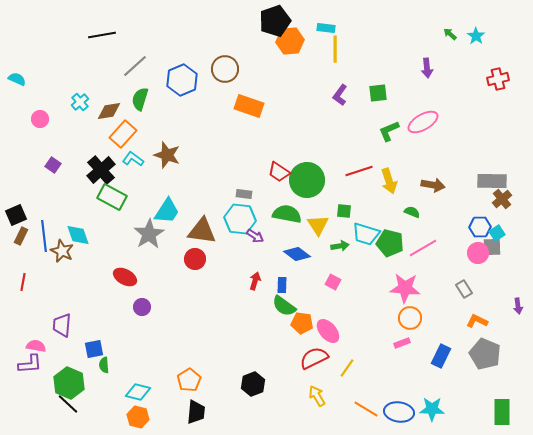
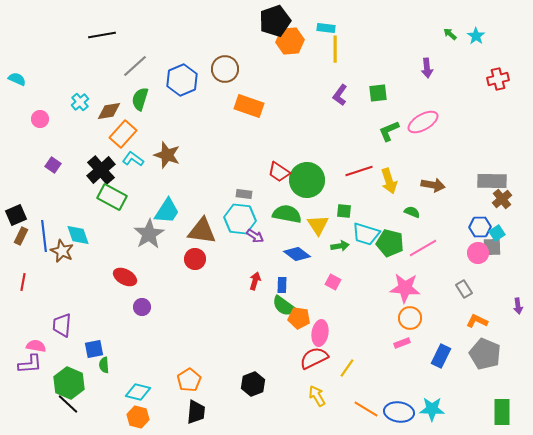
orange pentagon at (302, 323): moved 3 px left, 5 px up
pink ellipse at (328, 331): moved 8 px left, 2 px down; rotated 50 degrees clockwise
